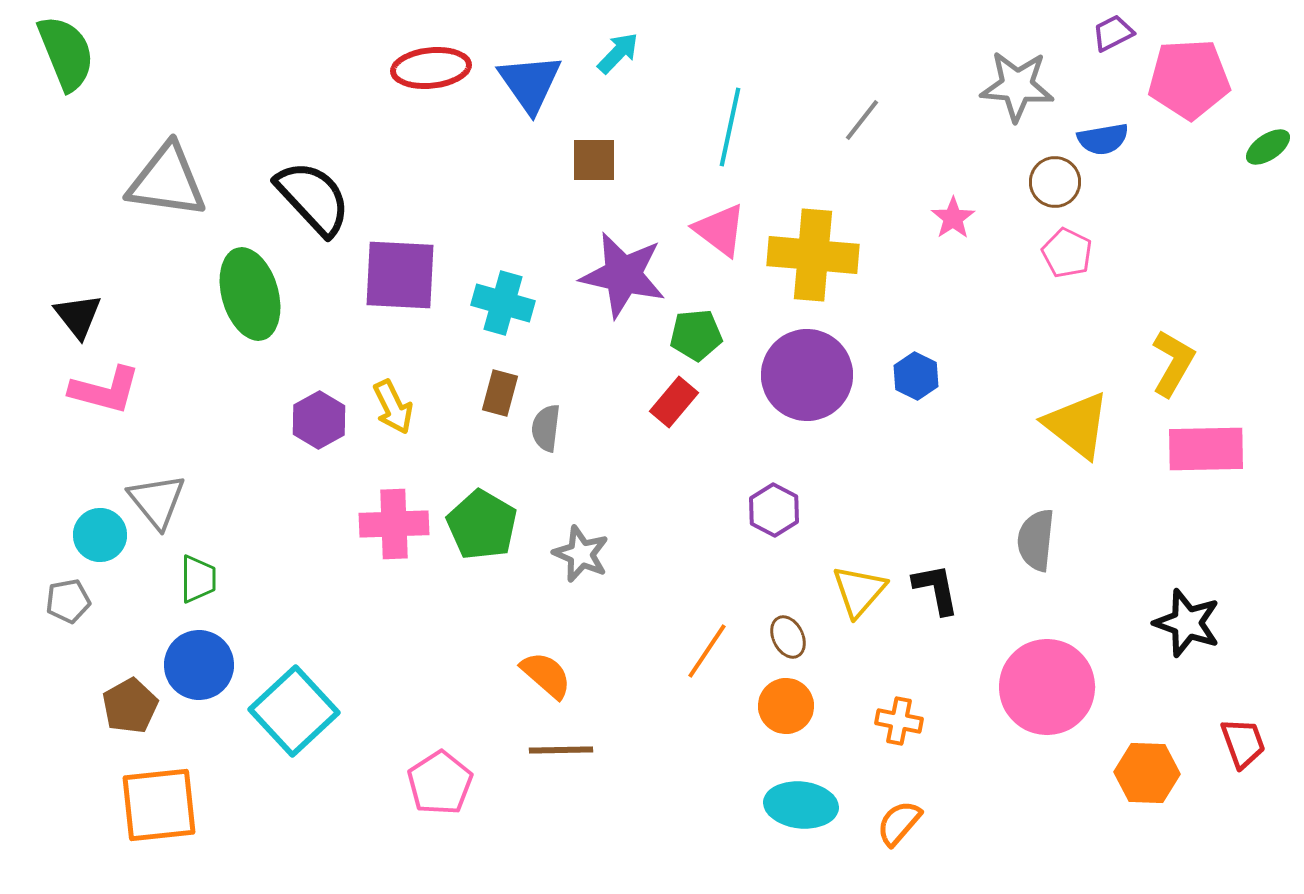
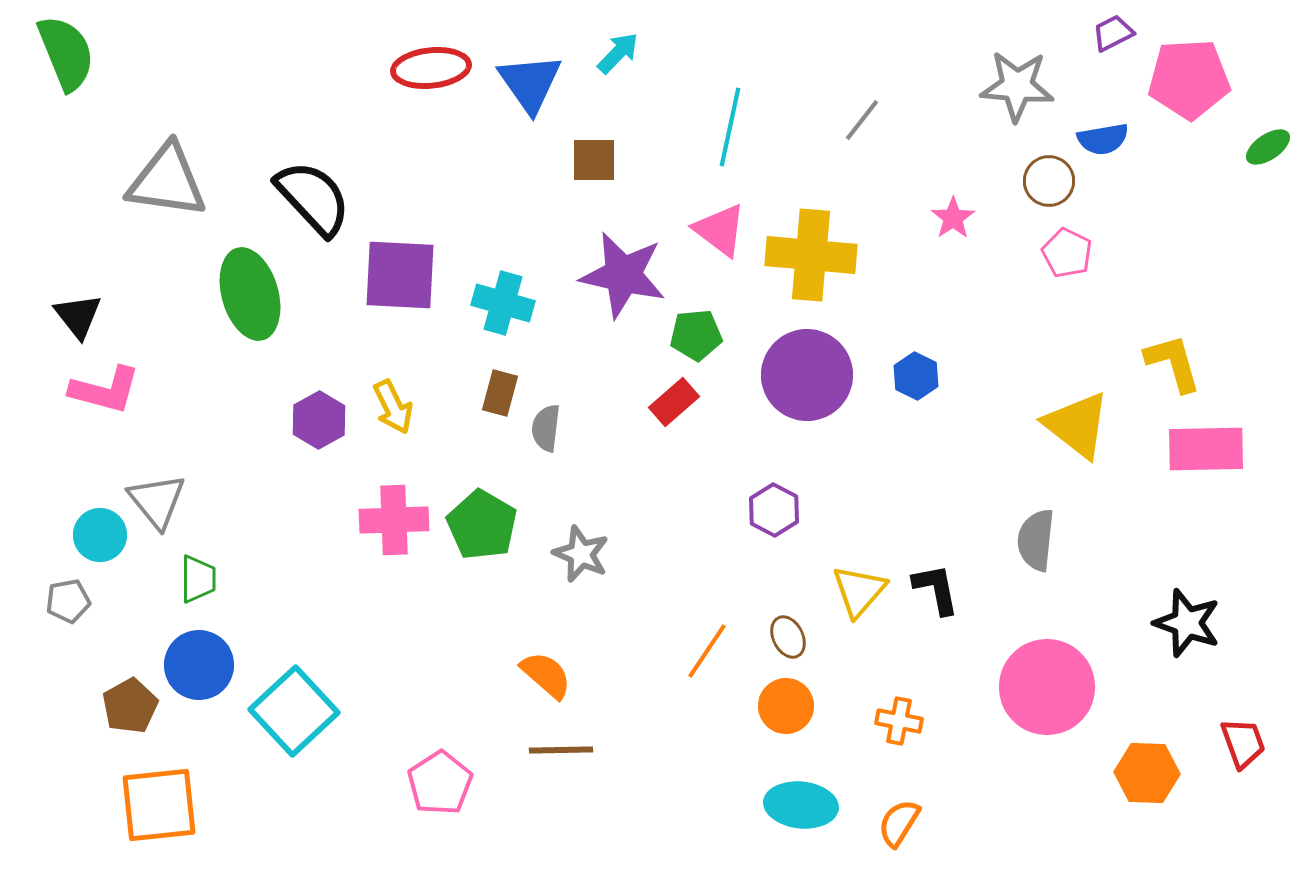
brown circle at (1055, 182): moved 6 px left, 1 px up
yellow cross at (813, 255): moved 2 px left
yellow L-shape at (1173, 363): rotated 46 degrees counterclockwise
red rectangle at (674, 402): rotated 9 degrees clockwise
pink cross at (394, 524): moved 4 px up
orange semicircle at (899, 823): rotated 9 degrees counterclockwise
